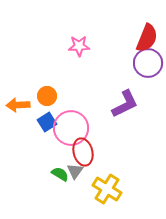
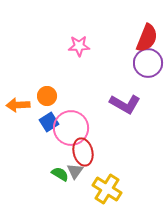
purple L-shape: rotated 56 degrees clockwise
blue square: moved 2 px right
